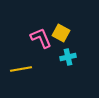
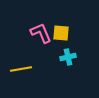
yellow square: rotated 24 degrees counterclockwise
pink L-shape: moved 5 px up
